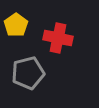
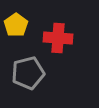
red cross: rotated 8 degrees counterclockwise
